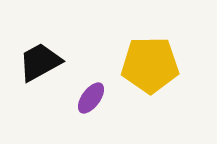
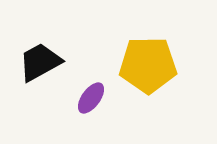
yellow pentagon: moved 2 px left
